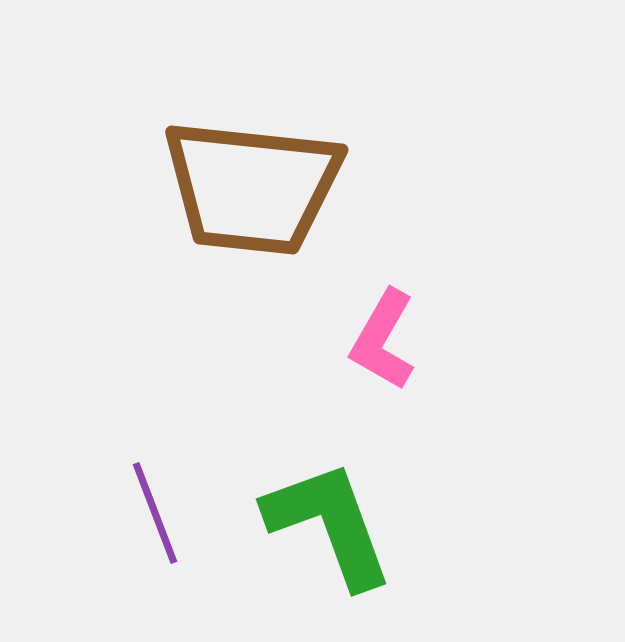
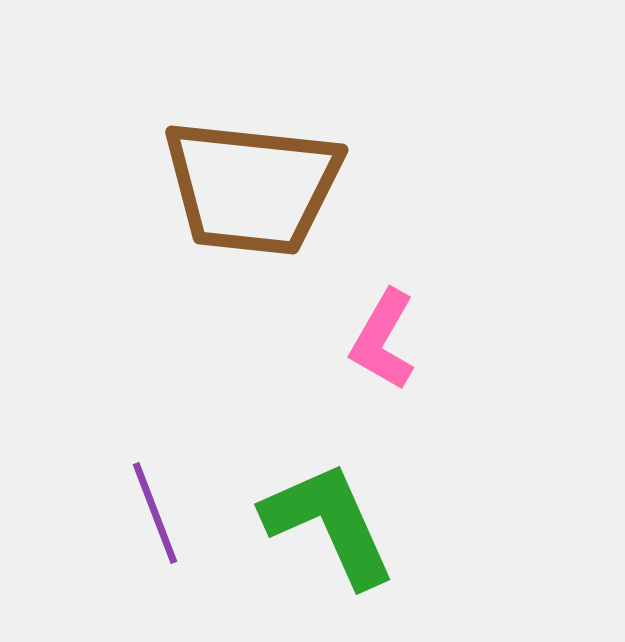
green L-shape: rotated 4 degrees counterclockwise
